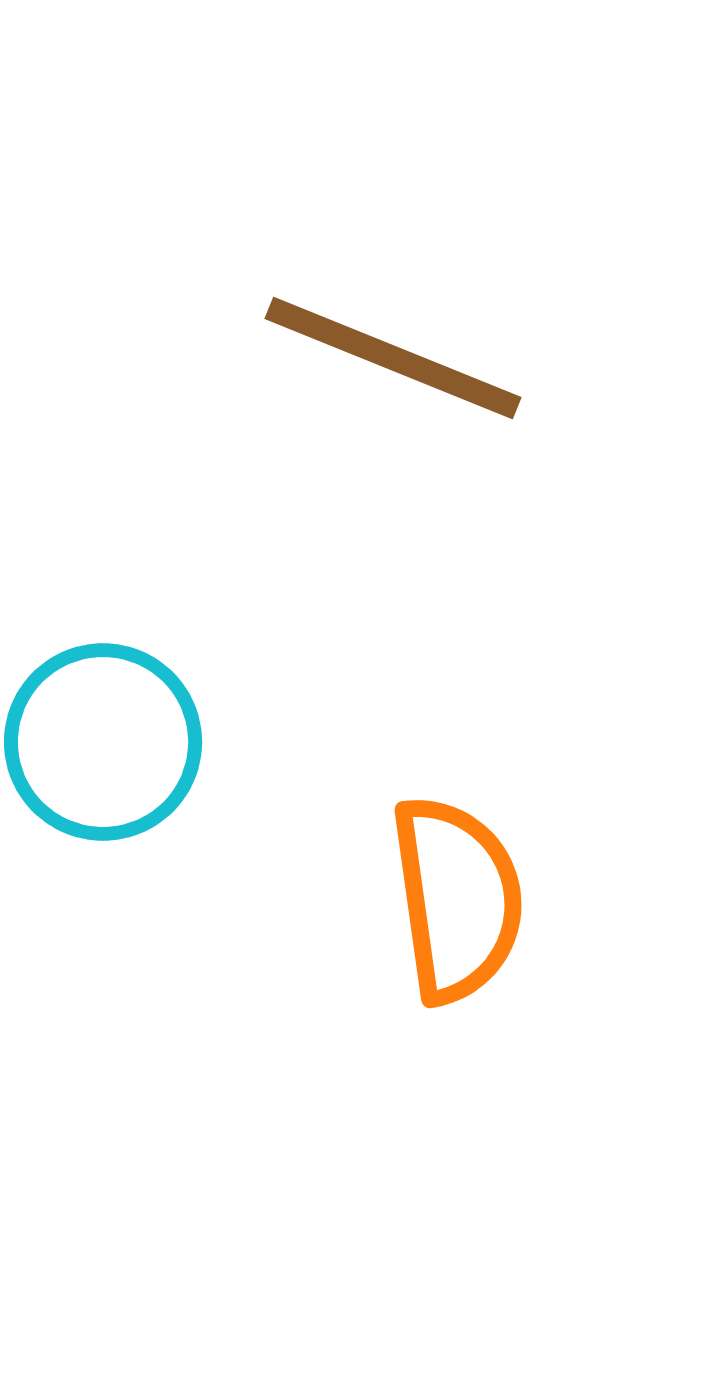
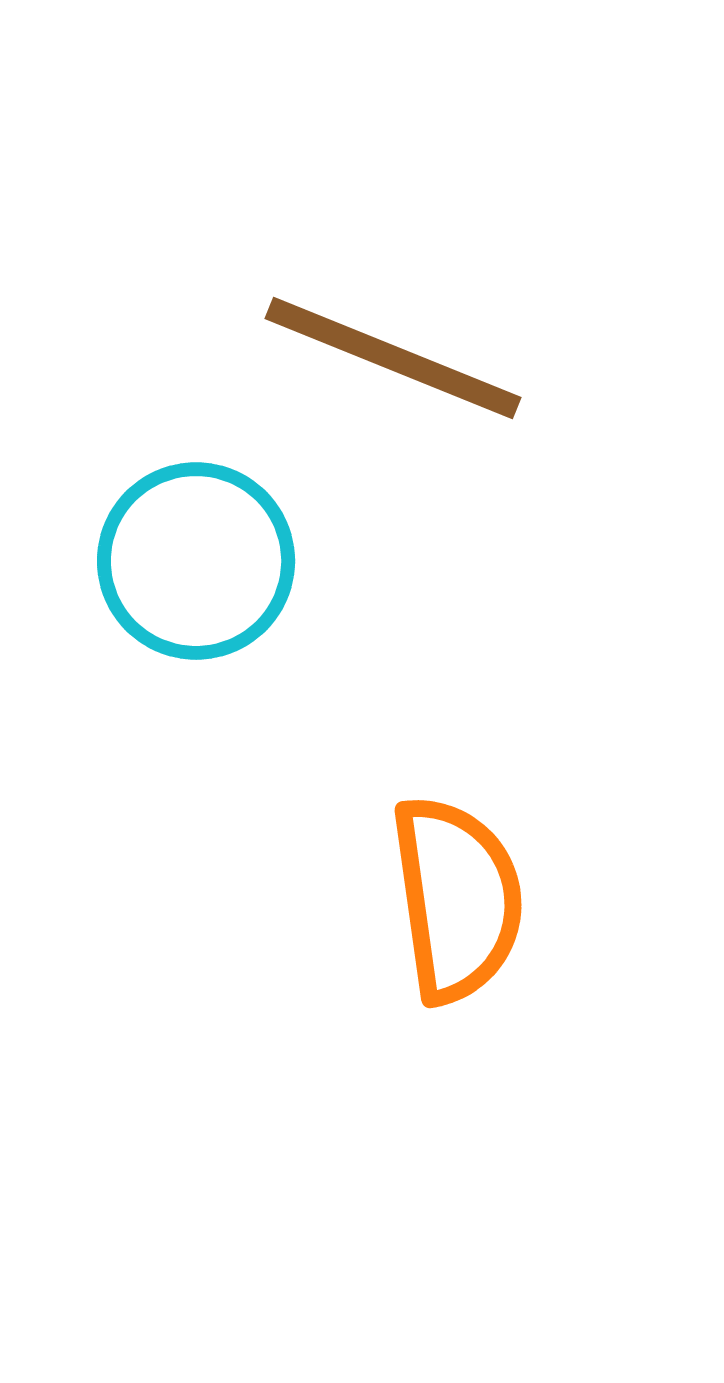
cyan circle: moved 93 px right, 181 px up
